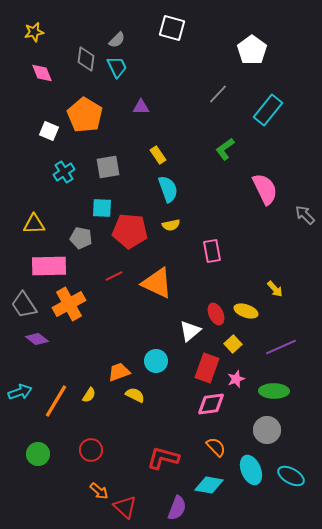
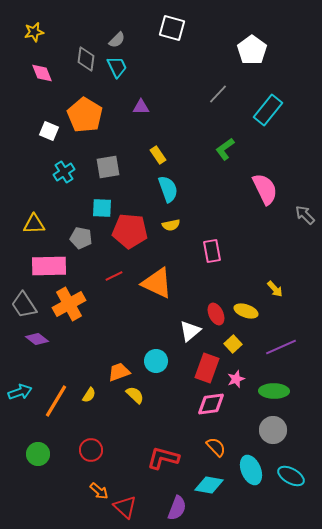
yellow semicircle at (135, 395): rotated 18 degrees clockwise
gray circle at (267, 430): moved 6 px right
